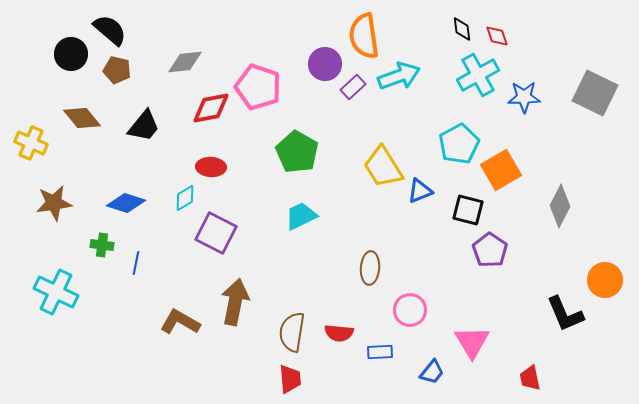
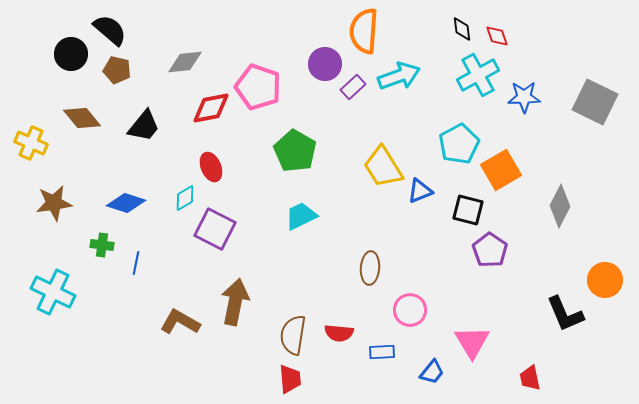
orange semicircle at (364, 36): moved 5 px up; rotated 12 degrees clockwise
gray square at (595, 93): moved 9 px down
green pentagon at (297, 152): moved 2 px left, 1 px up
red ellipse at (211, 167): rotated 64 degrees clockwise
purple square at (216, 233): moved 1 px left, 4 px up
cyan cross at (56, 292): moved 3 px left
brown semicircle at (292, 332): moved 1 px right, 3 px down
blue rectangle at (380, 352): moved 2 px right
